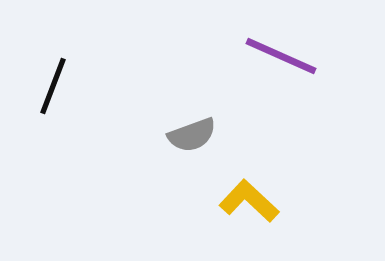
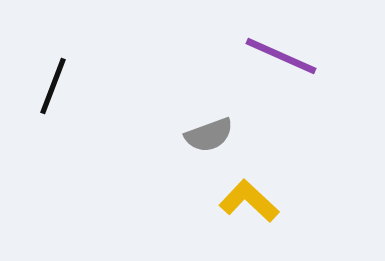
gray semicircle: moved 17 px right
